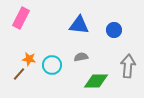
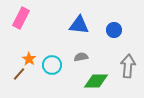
orange star: rotated 24 degrees clockwise
